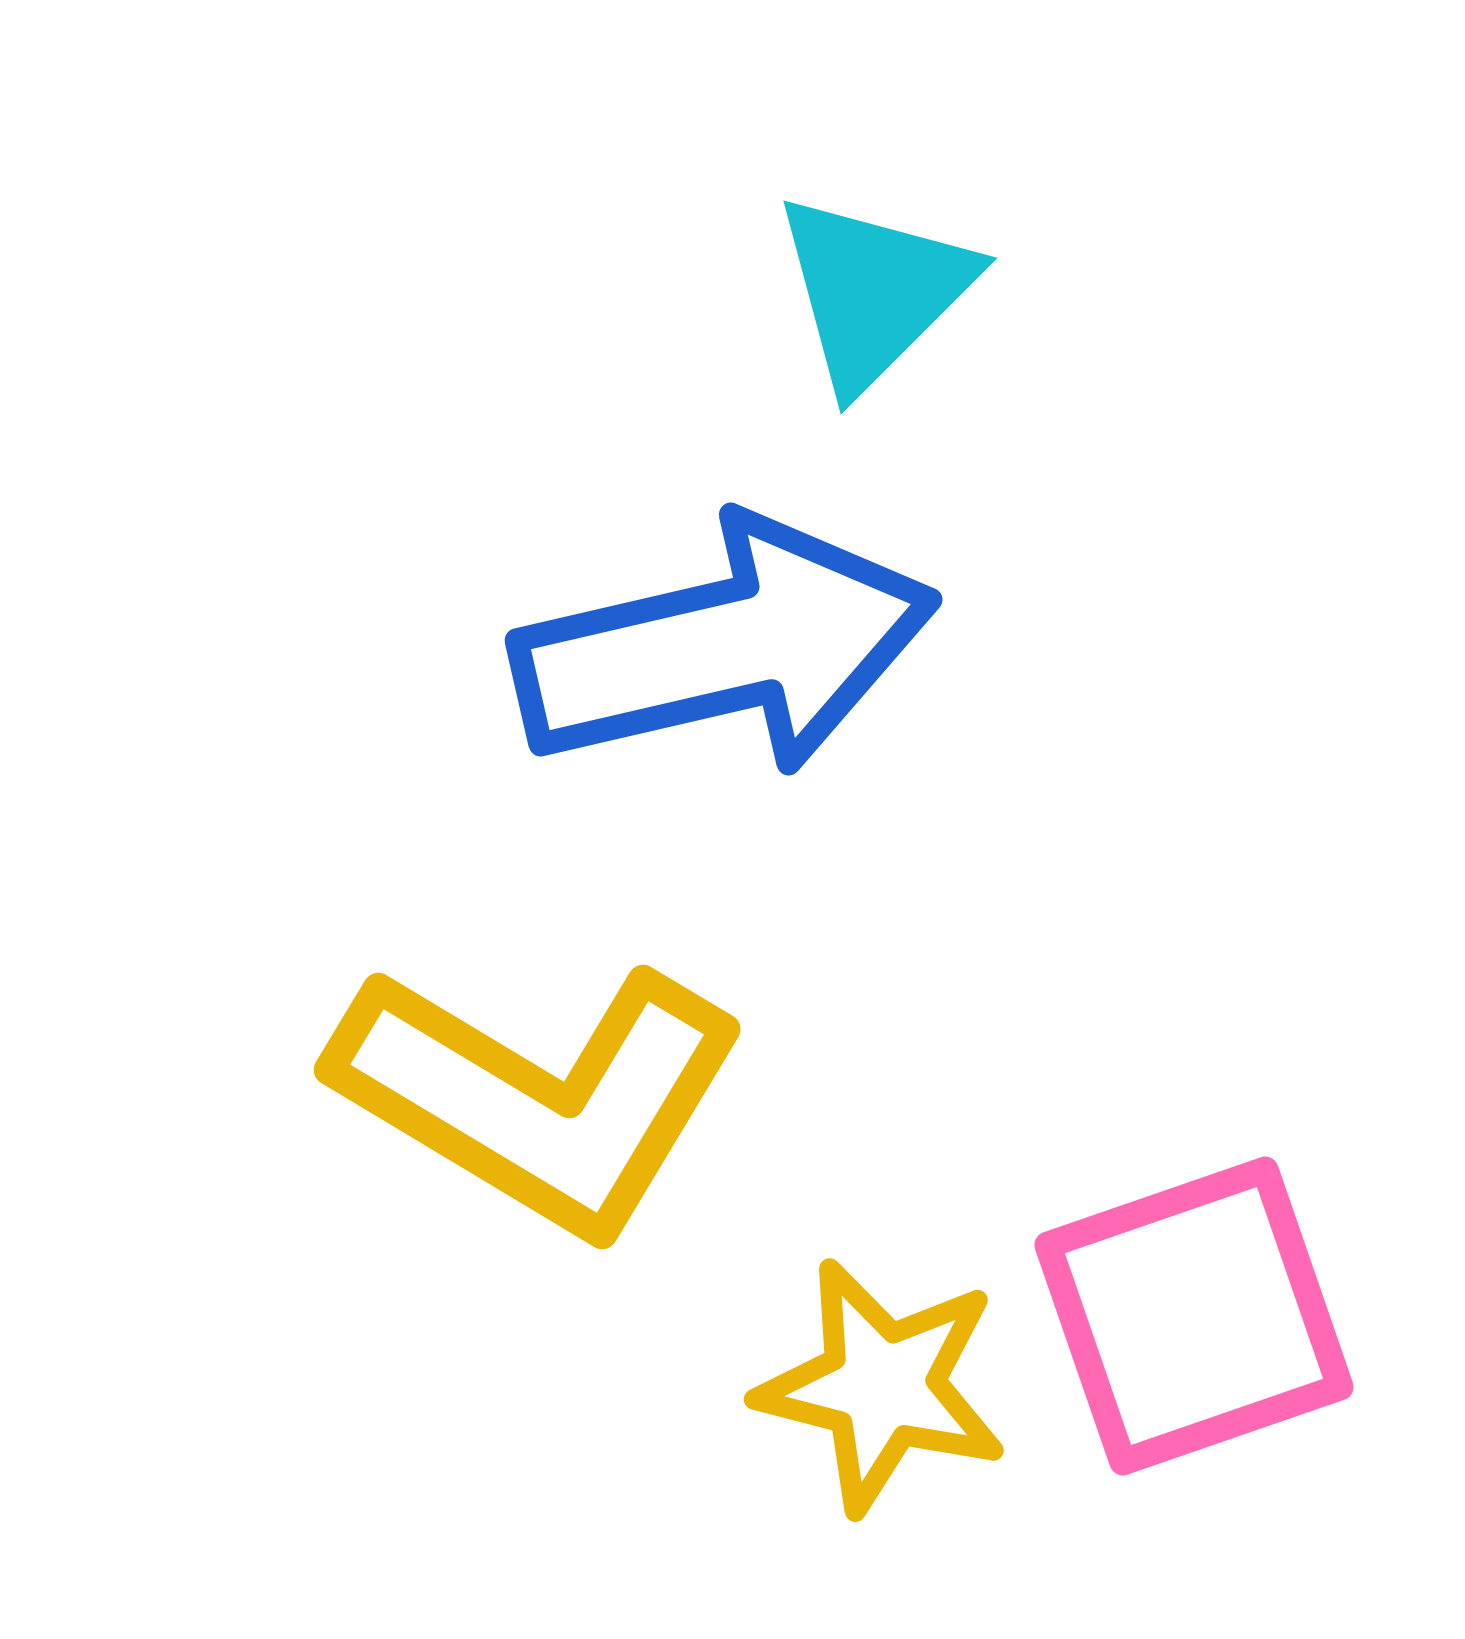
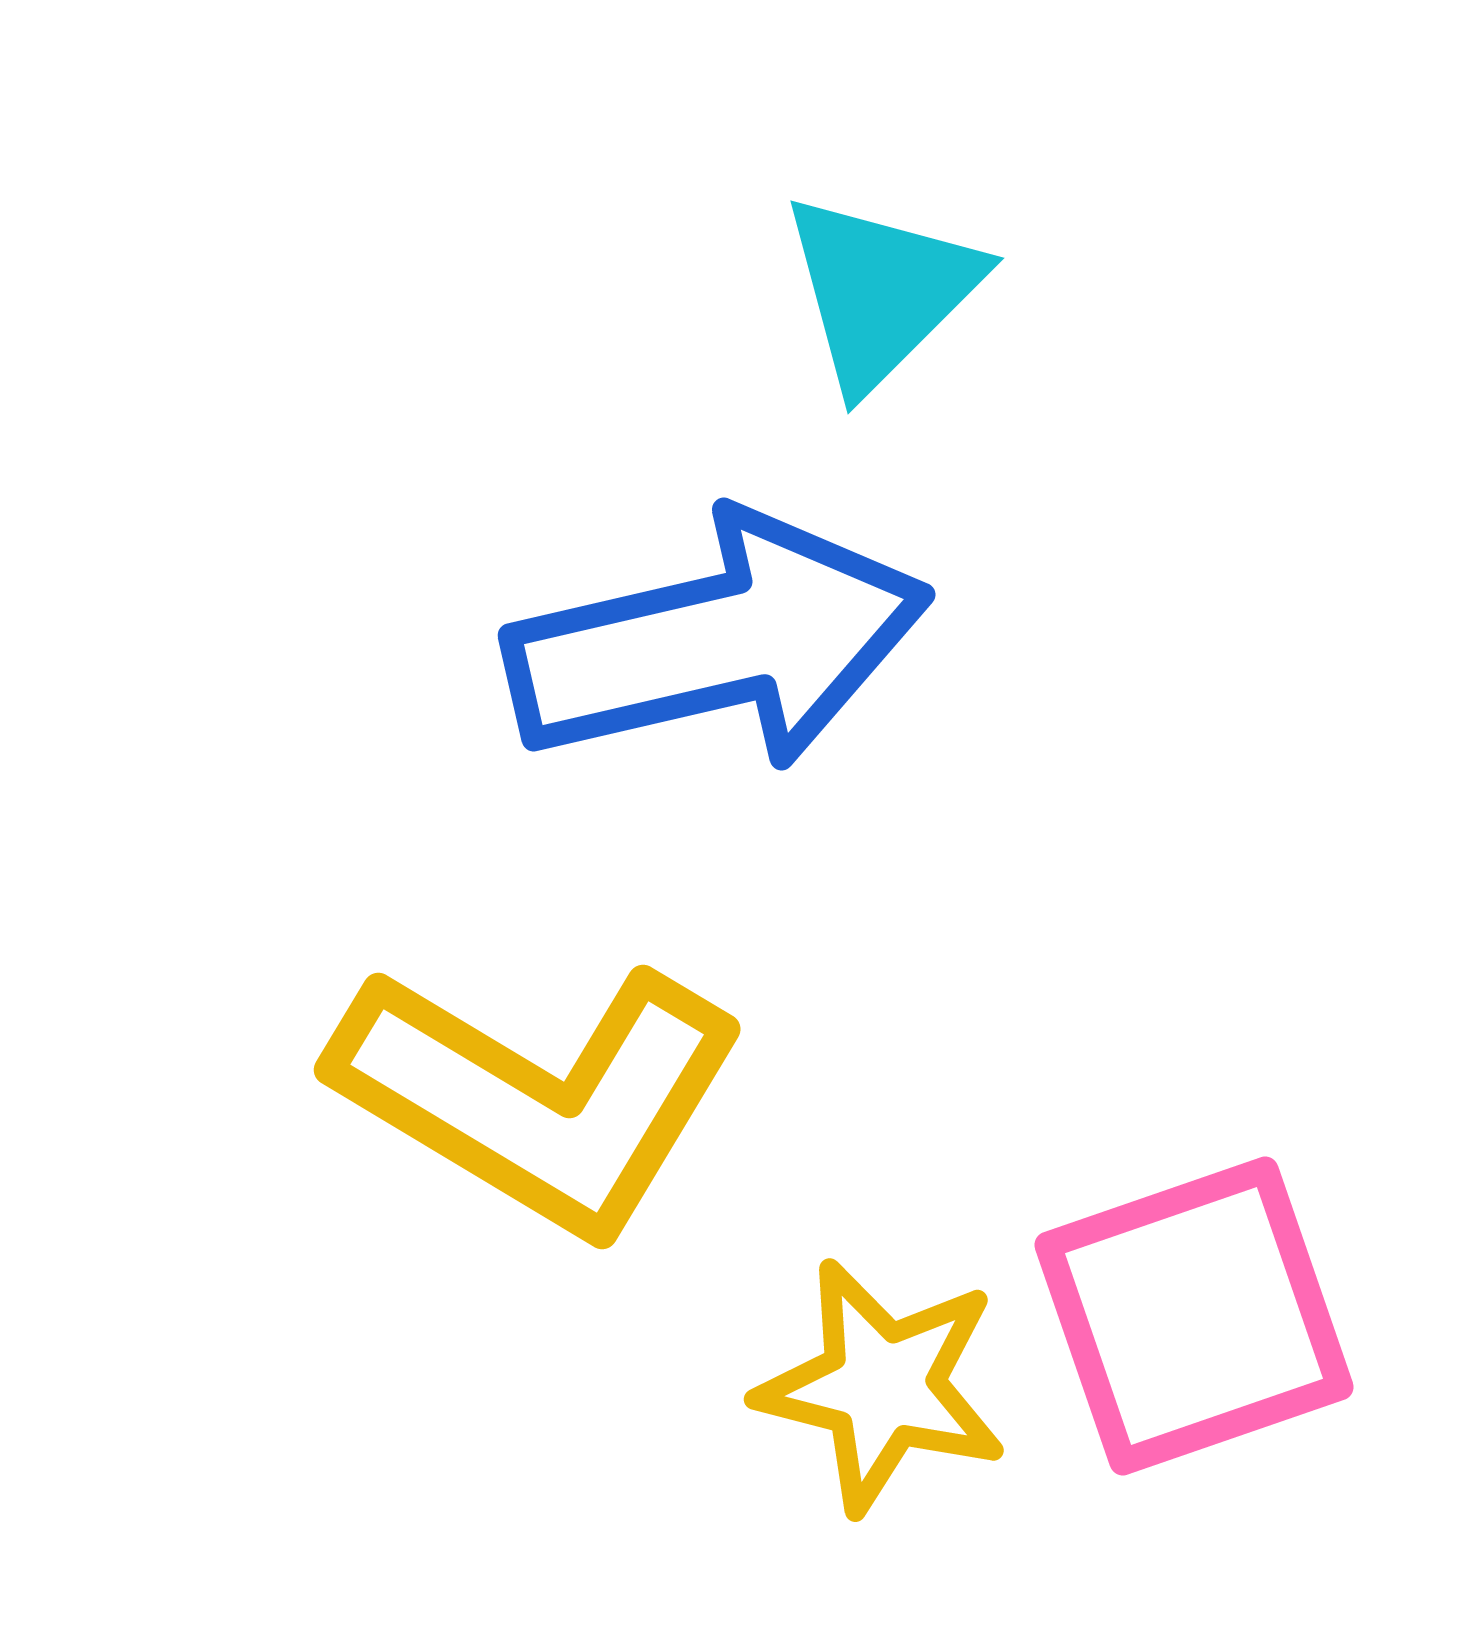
cyan triangle: moved 7 px right
blue arrow: moved 7 px left, 5 px up
